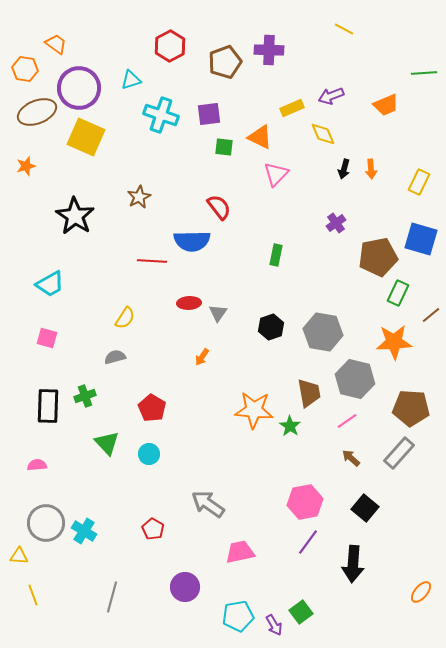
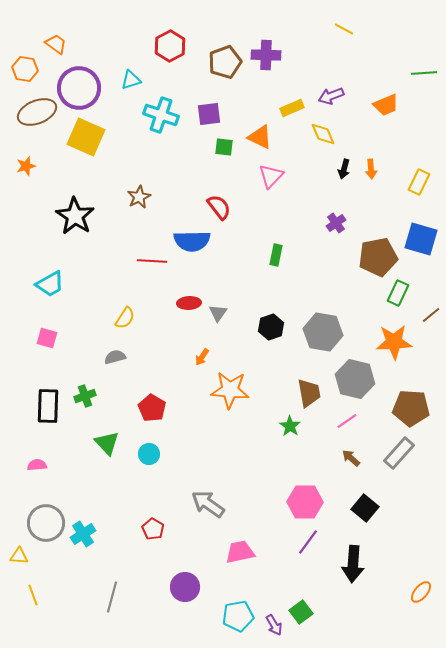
purple cross at (269, 50): moved 3 px left, 5 px down
pink triangle at (276, 174): moved 5 px left, 2 px down
orange star at (254, 410): moved 24 px left, 20 px up
pink hexagon at (305, 502): rotated 12 degrees clockwise
cyan cross at (84, 531): moved 1 px left, 3 px down; rotated 25 degrees clockwise
